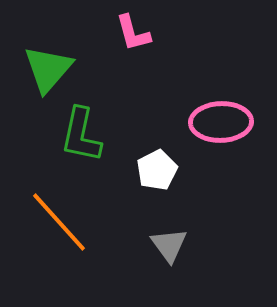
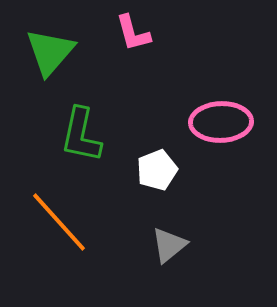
green triangle: moved 2 px right, 17 px up
white pentagon: rotated 6 degrees clockwise
gray triangle: rotated 27 degrees clockwise
